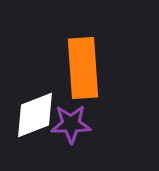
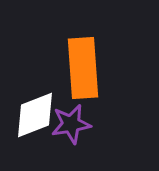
purple star: rotated 9 degrees counterclockwise
